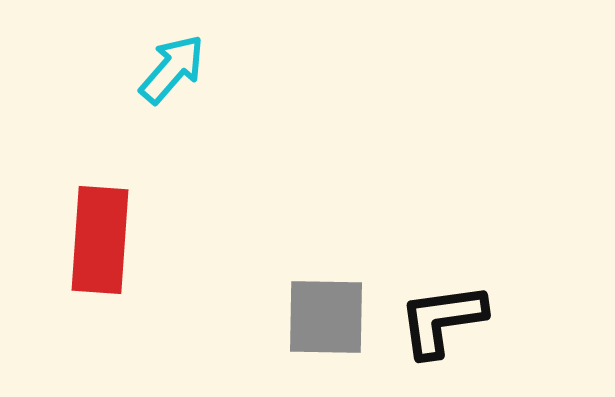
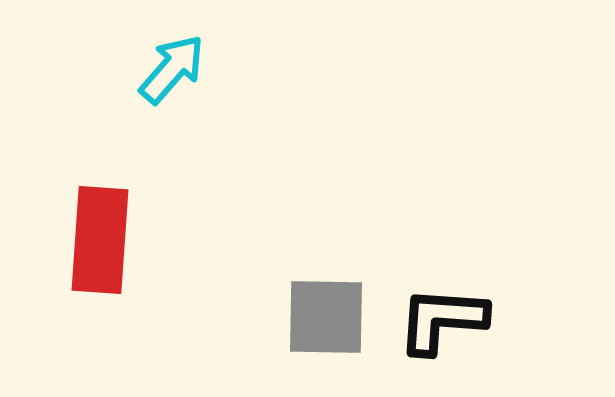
black L-shape: rotated 12 degrees clockwise
